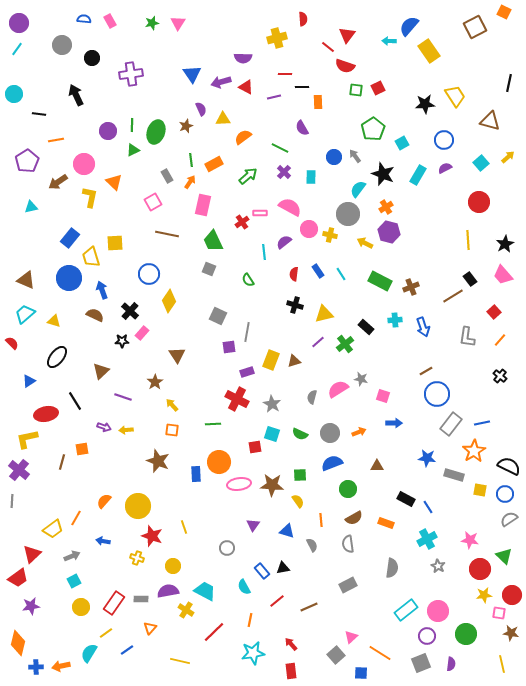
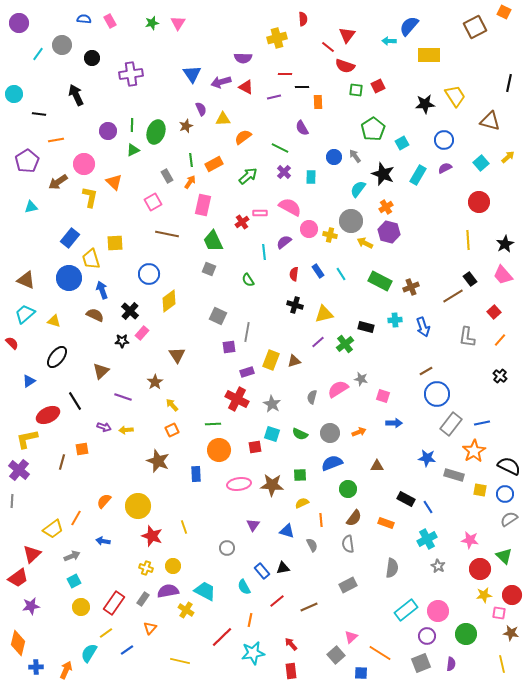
cyan line at (17, 49): moved 21 px right, 5 px down
yellow rectangle at (429, 51): moved 4 px down; rotated 55 degrees counterclockwise
red square at (378, 88): moved 2 px up
gray circle at (348, 214): moved 3 px right, 7 px down
yellow trapezoid at (91, 257): moved 2 px down
yellow diamond at (169, 301): rotated 20 degrees clockwise
black rectangle at (366, 327): rotated 28 degrees counterclockwise
red ellipse at (46, 414): moved 2 px right, 1 px down; rotated 15 degrees counterclockwise
orange square at (172, 430): rotated 32 degrees counterclockwise
orange circle at (219, 462): moved 12 px up
yellow semicircle at (298, 501): moved 4 px right, 2 px down; rotated 80 degrees counterclockwise
brown semicircle at (354, 518): rotated 24 degrees counterclockwise
yellow cross at (137, 558): moved 9 px right, 10 px down
gray rectangle at (141, 599): moved 2 px right; rotated 56 degrees counterclockwise
red line at (214, 632): moved 8 px right, 5 px down
orange arrow at (61, 666): moved 5 px right, 4 px down; rotated 126 degrees clockwise
